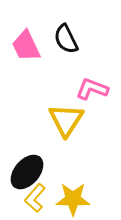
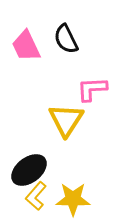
pink L-shape: rotated 24 degrees counterclockwise
black ellipse: moved 2 px right, 2 px up; rotated 12 degrees clockwise
yellow L-shape: moved 1 px right, 2 px up
